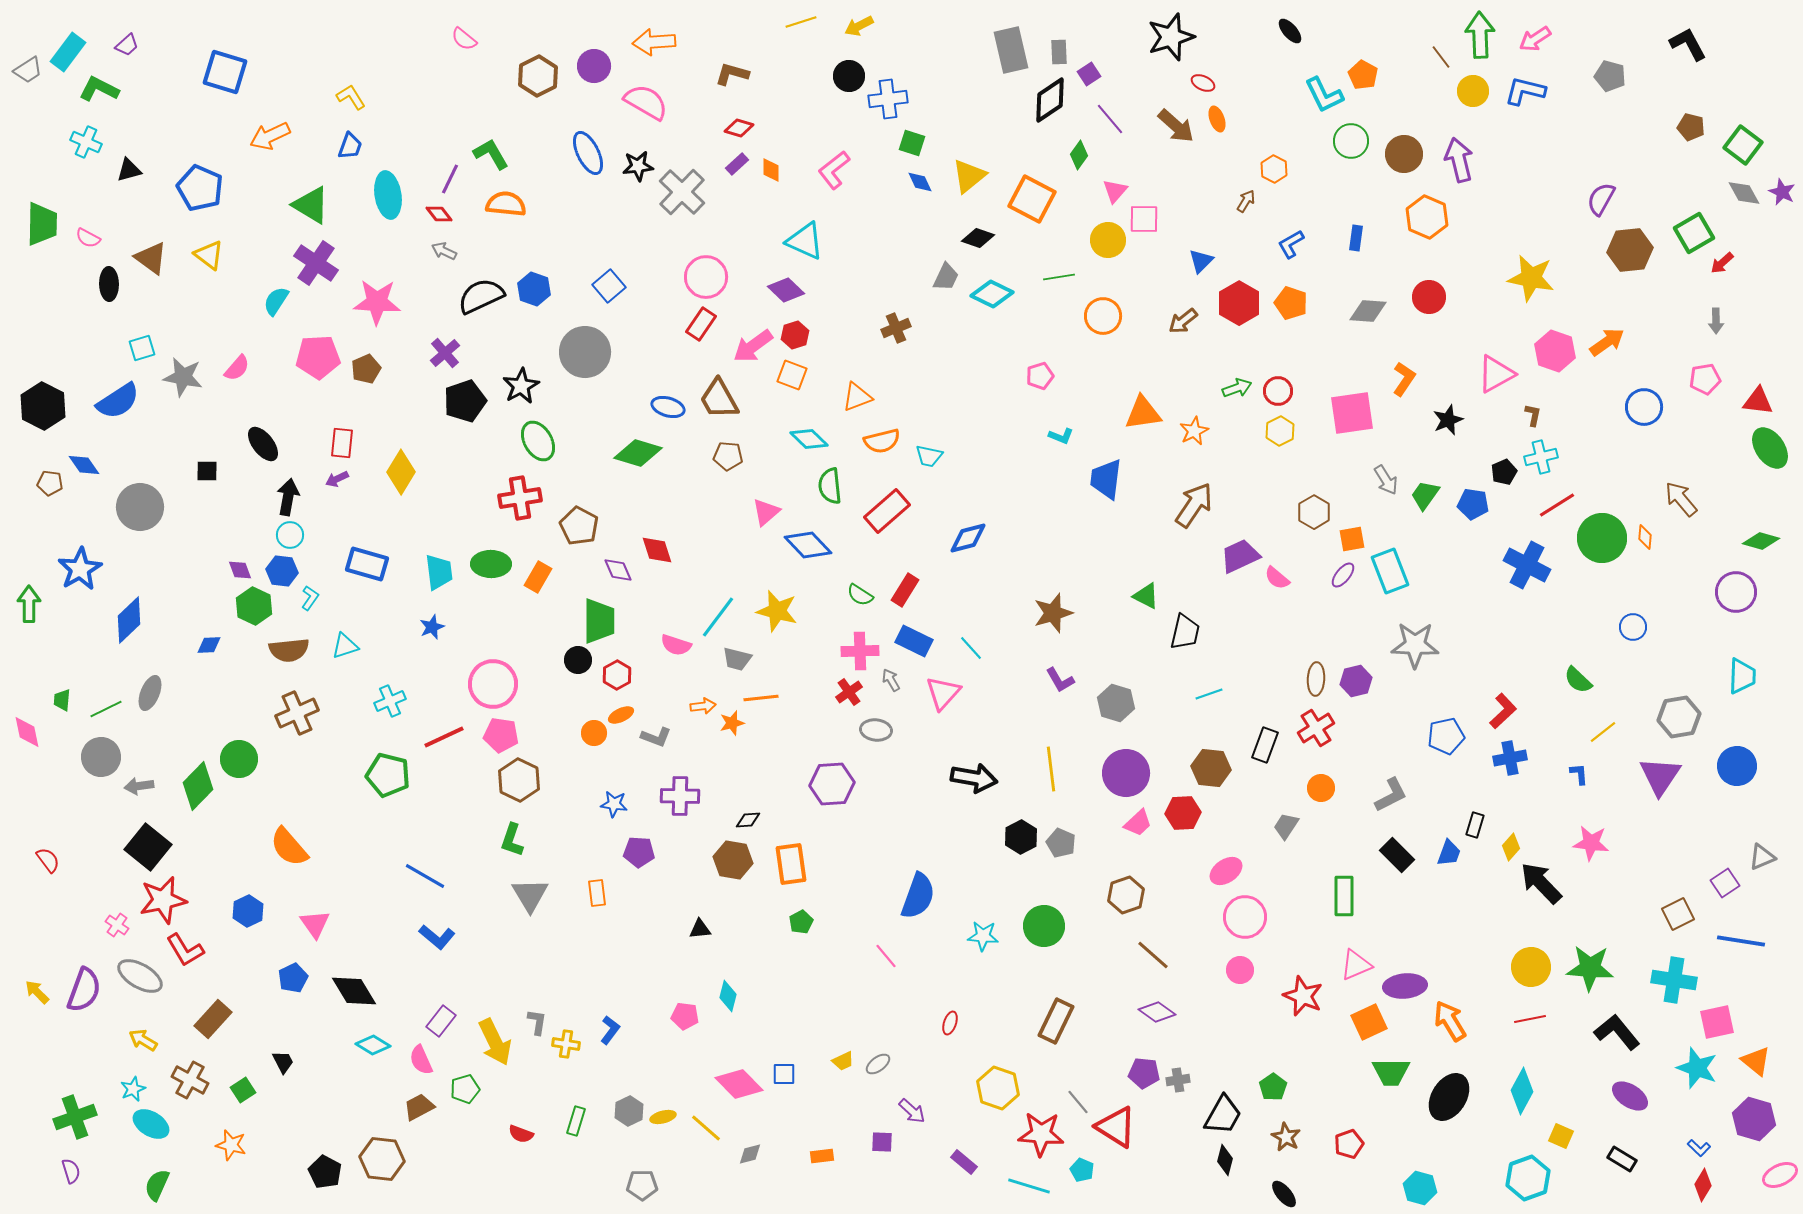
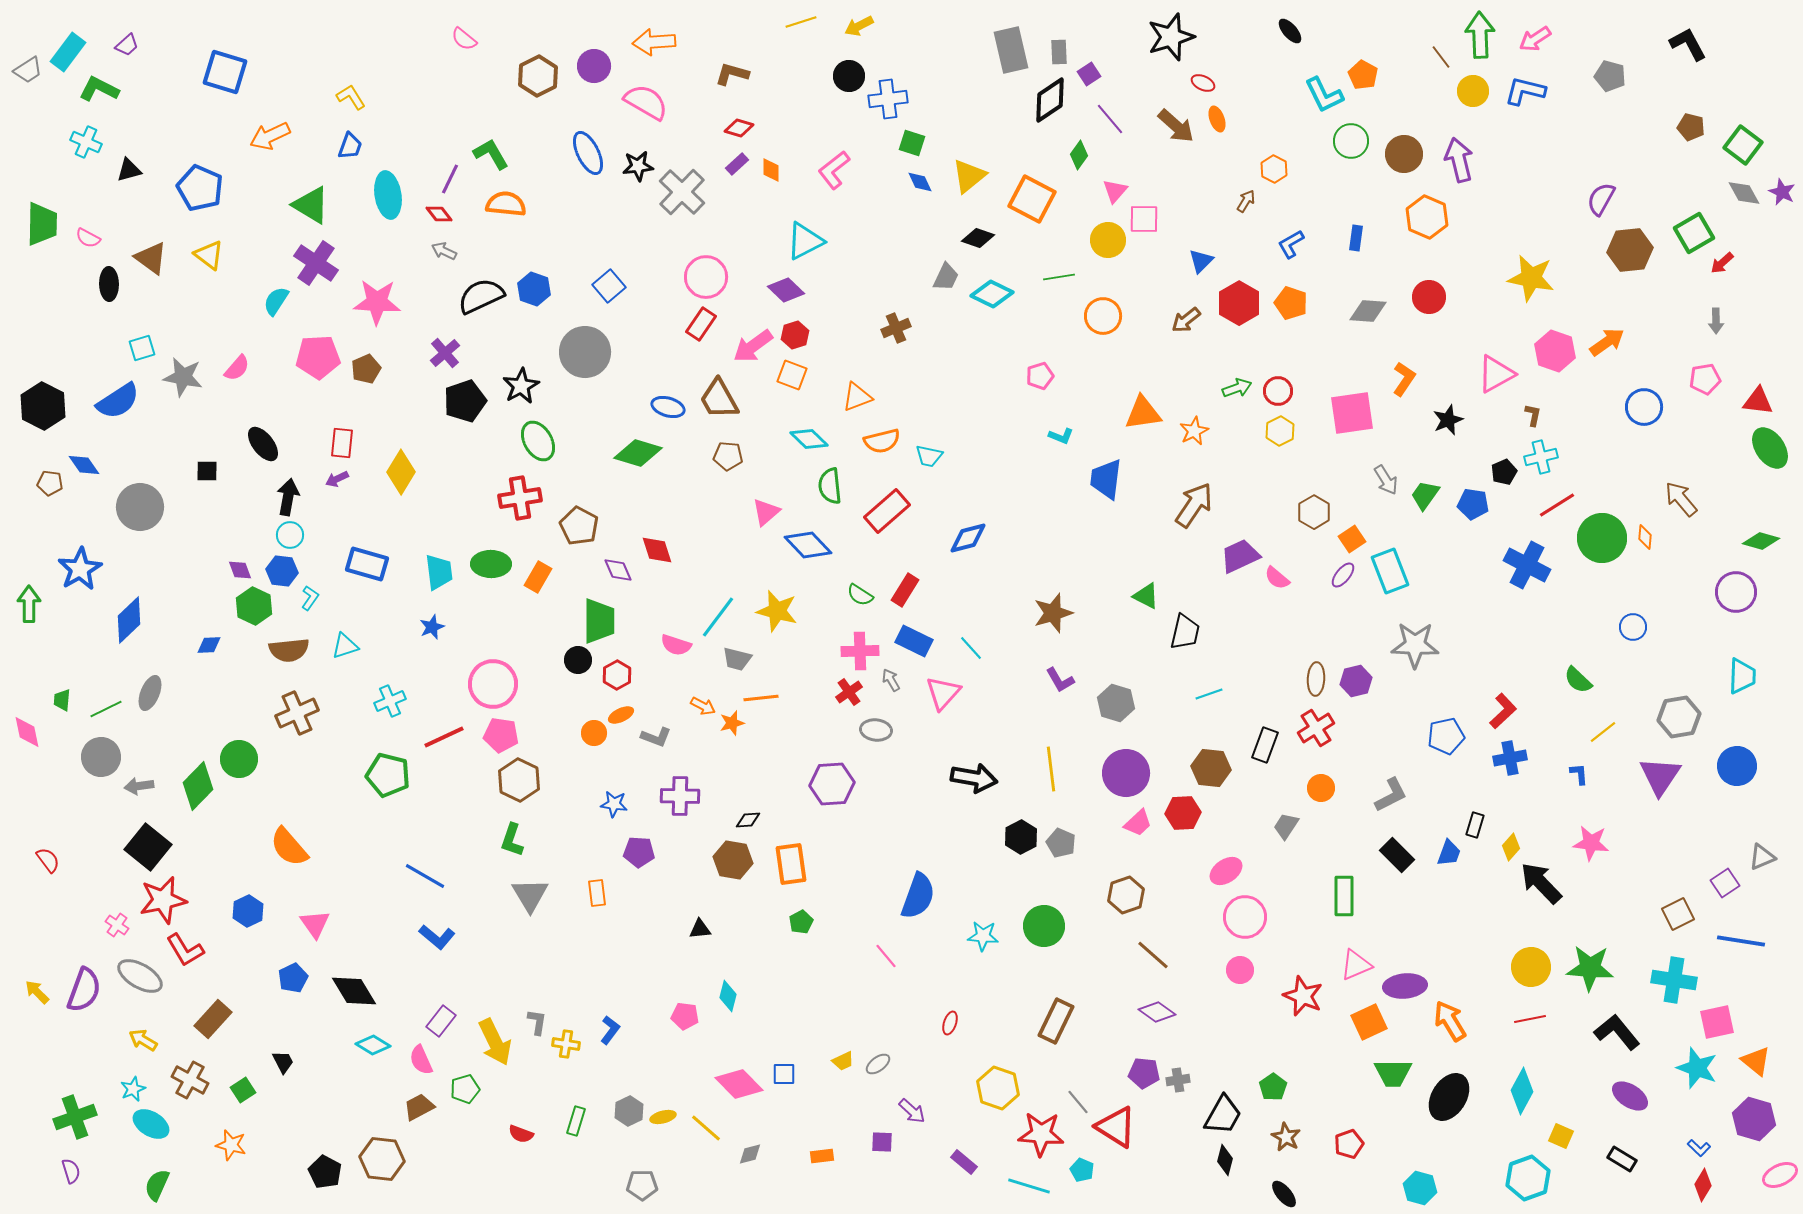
cyan triangle at (805, 241): rotated 51 degrees counterclockwise
brown arrow at (1183, 321): moved 3 px right, 1 px up
orange square at (1352, 539): rotated 24 degrees counterclockwise
orange arrow at (703, 706): rotated 35 degrees clockwise
green trapezoid at (1391, 1072): moved 2 px right, 1 px down
